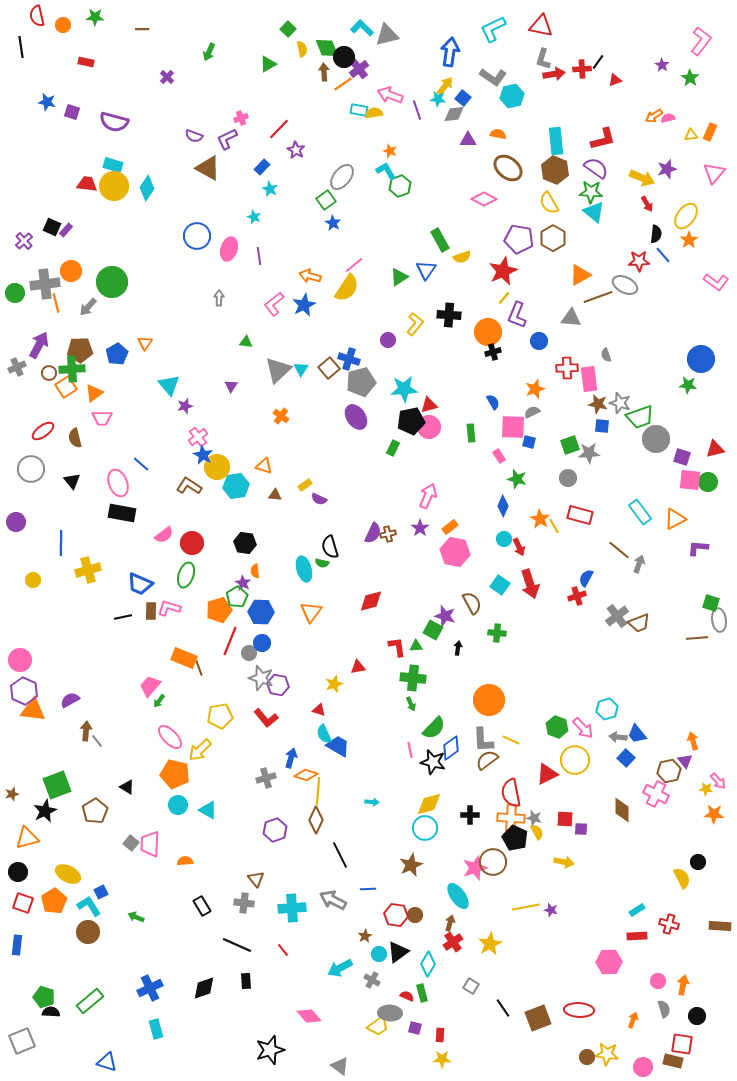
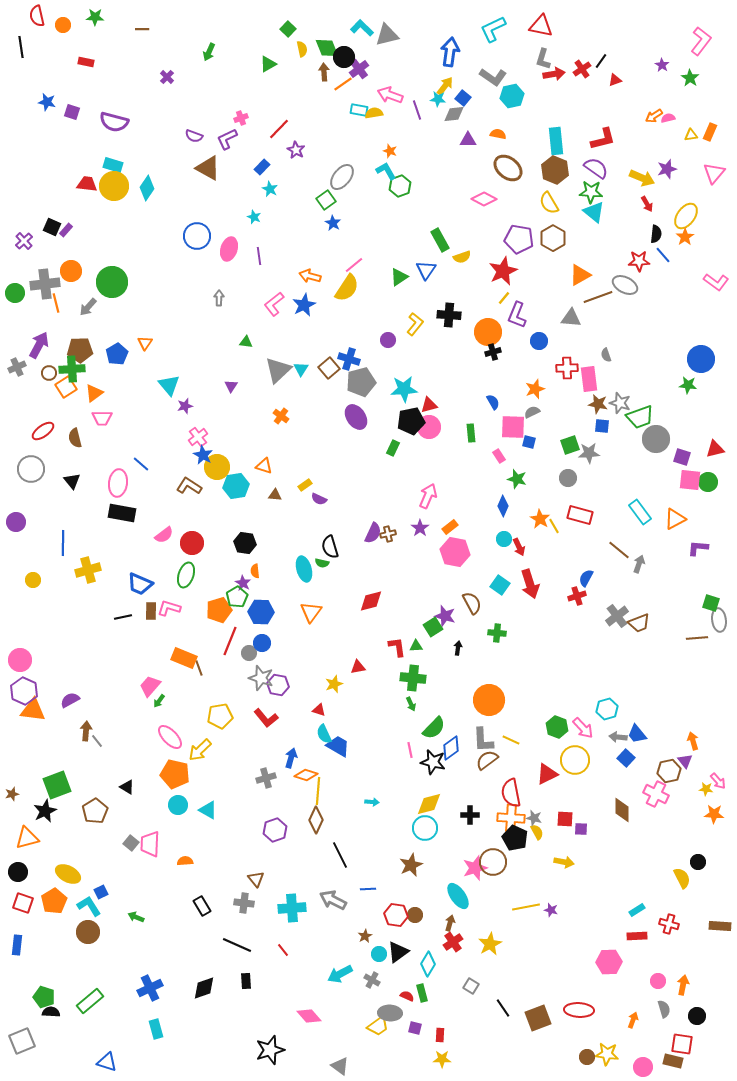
black line at (598, 62): moved 3 px right, 1 px up
red cross at (582, 69): rotated 30 degrees counterclockwise
orange star at (689, 240): moved 4 px left, 3 px up
pink ellipse at (118, 483): rotated 28 degrees clockwise
blue line at (61, 543): moved 2 px right
green square at (433, 630): moved 3 px up; rotated 30 degrees clockwise
cyan arrow at (340, 968): moved 6 px down
